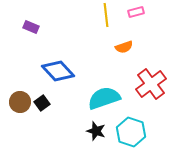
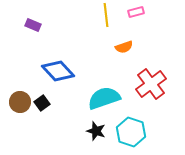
purple rectangle: moved 2 px right, 2 px up
